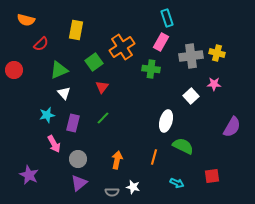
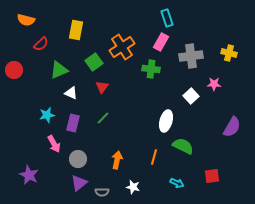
yellow cross: moved 12 px right
white triangle: moved 7 px right; rotated 24 degrees counterclockwise
gray semicircle: moved 10 px left
